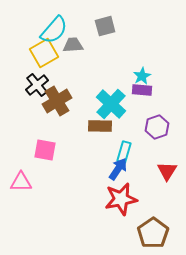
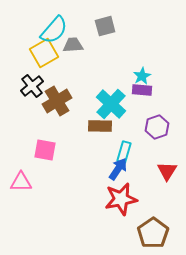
black cross: moved 5 px left, 1 px down
